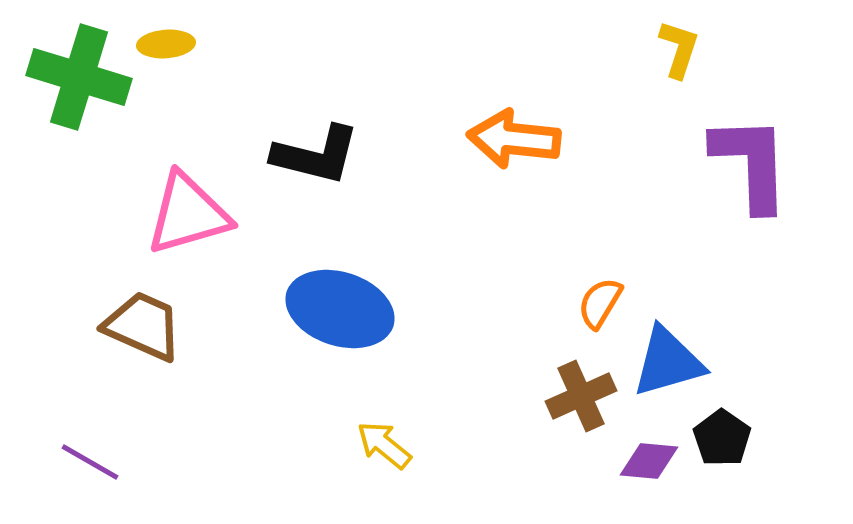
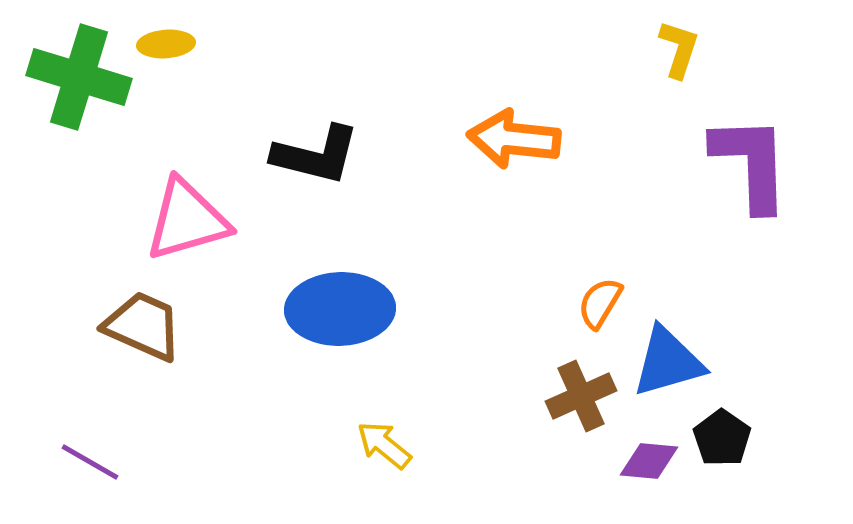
pink triangle: moved 1 px left, 6 px down
blue ellipse: rotated 20 degrees counterclockwise
